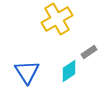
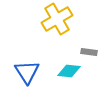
gray rectangle: rotated 42 degrees clockwise
cyan diamond: rotated 40 degrees clockwise
